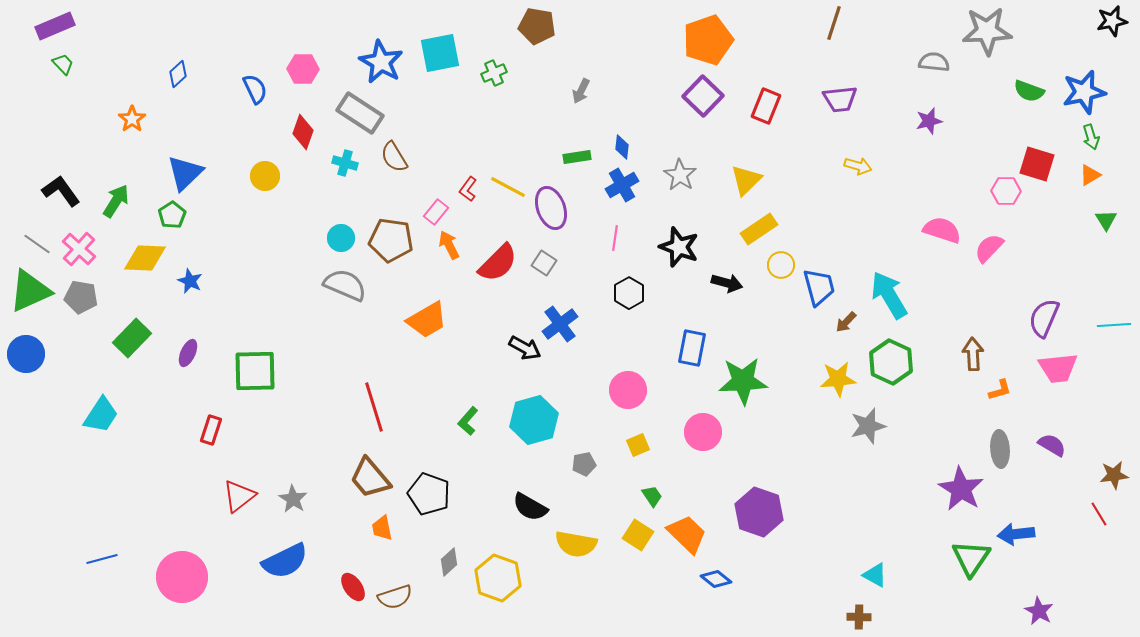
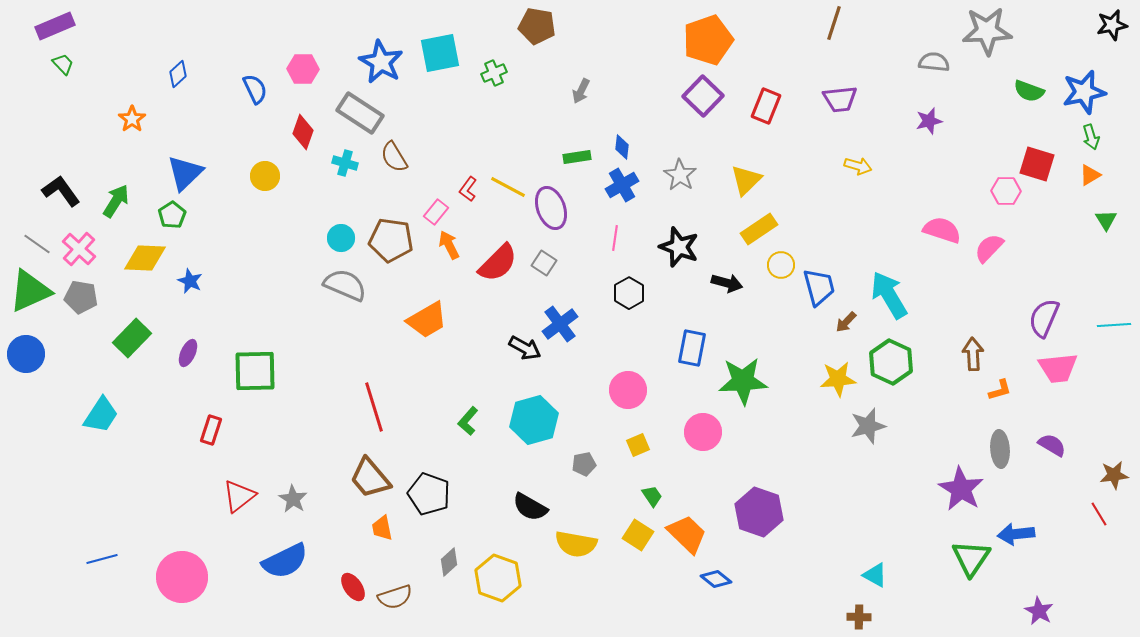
black star at (1112, 21): moved 4 px down
